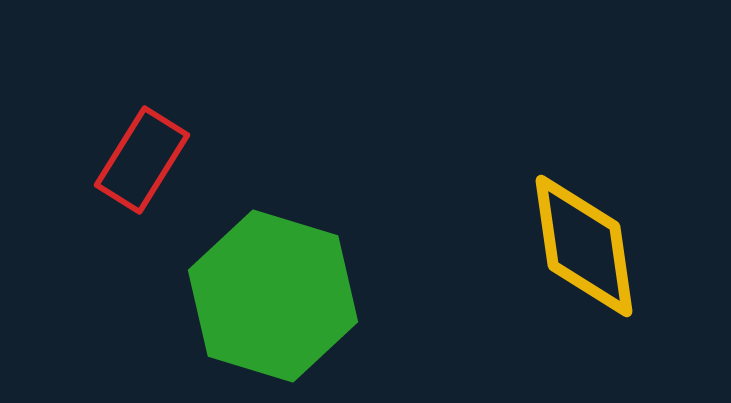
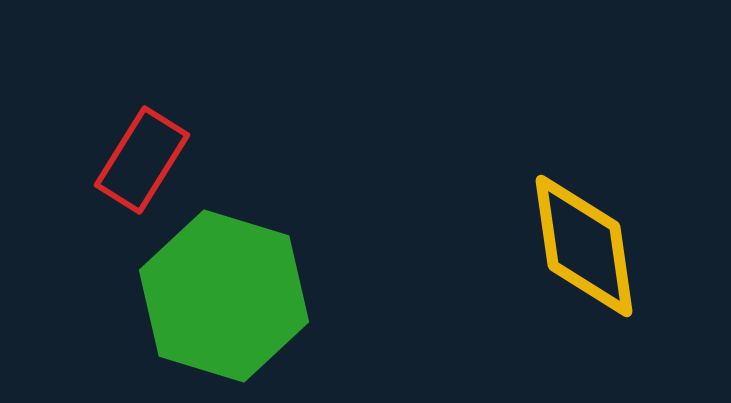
green hexagon: moved 49 px left
